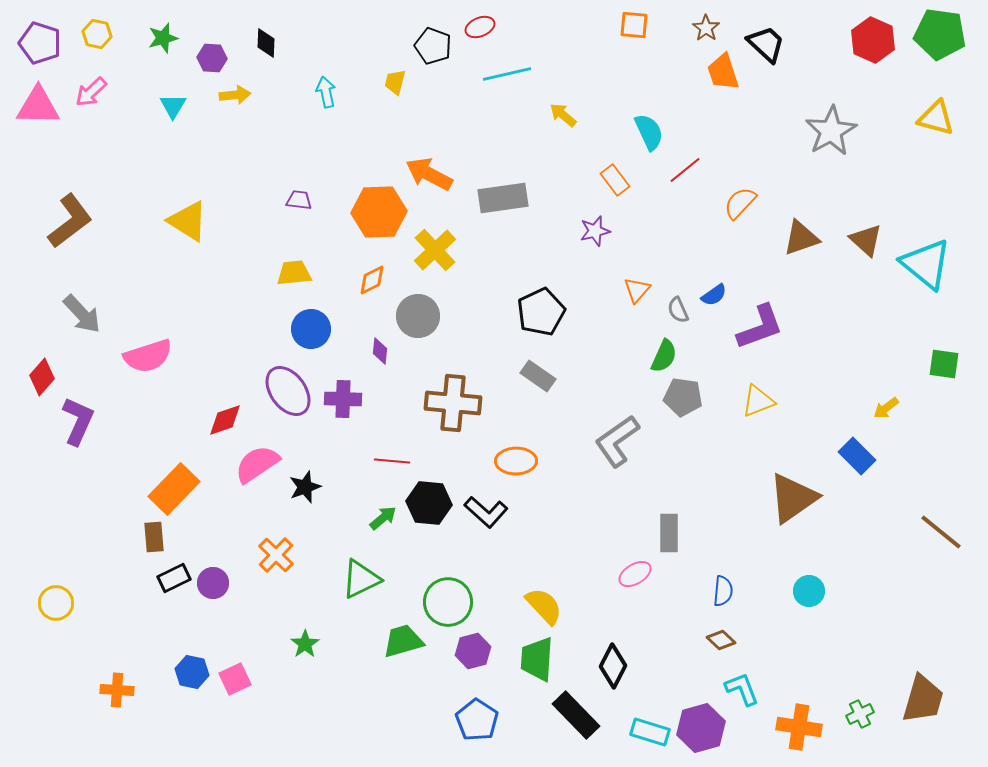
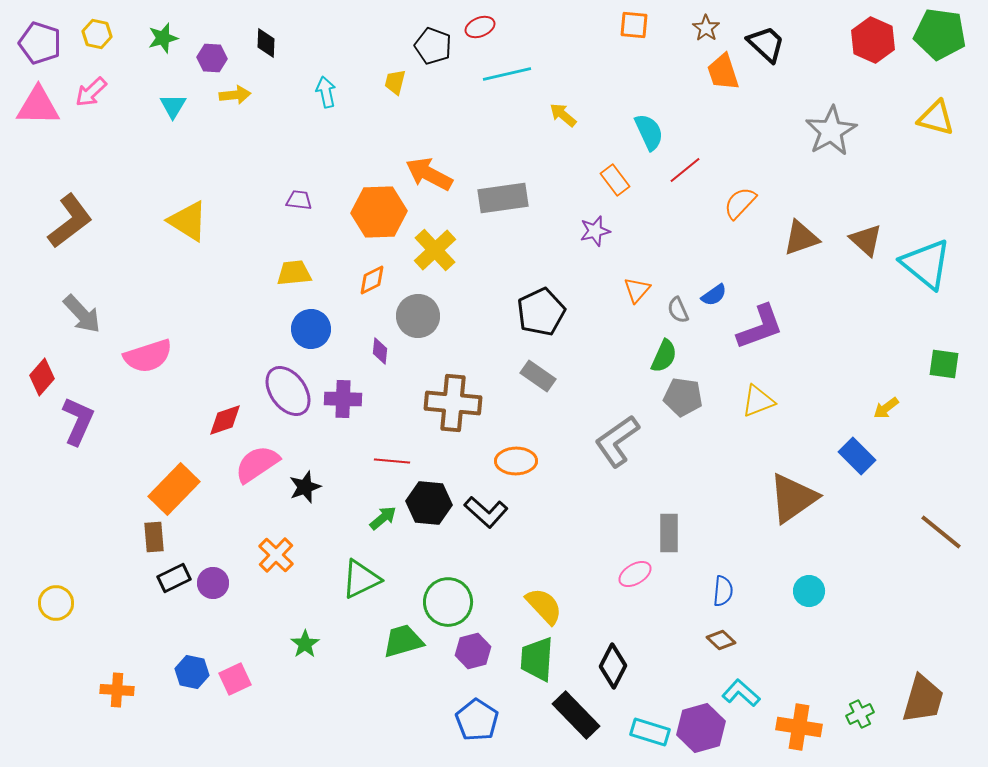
cyan L-shape at (742, 689): moved 1 px left, 4 px down; rotated 27 degrees counterclockwise
